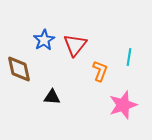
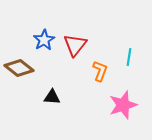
brown diamond: moved 1 px up; rotated 40 degrees counterclockwise
